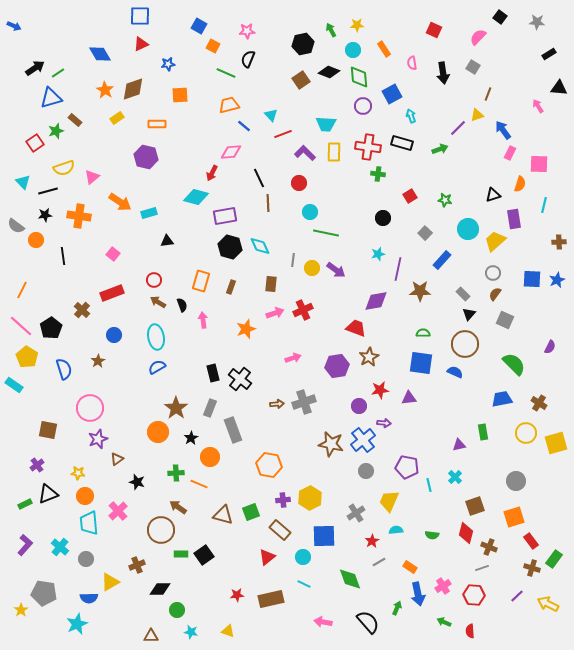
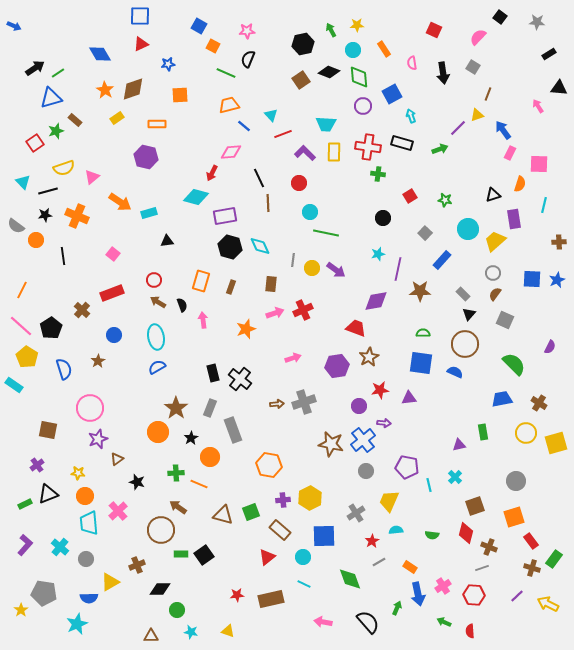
orange cross at (79, 216): moved 2 px left; rotated 15 degrees clockwise
